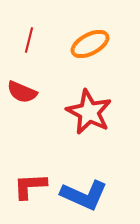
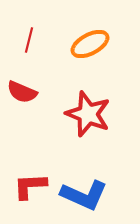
red star: moved 1 px left, 2 px down; rotated 6 degrees counterclockwise
